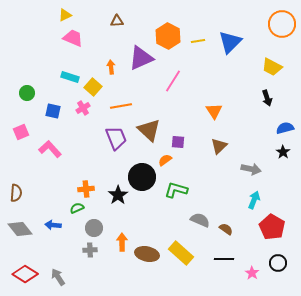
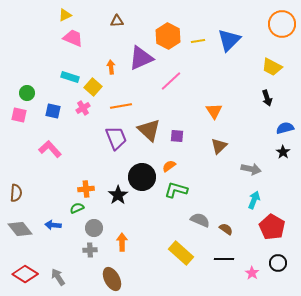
blue triangle at (230, 42): moved 1 px left, 2 px up
pink line at (173, 81): moved 2 px left; rotated 15 degrees clockwise
pink square at (21, 132): moved 2 px left, 17 px up; rotated 35 degrees clockwise
purple square at (178, 142): moved 1 px left, 6 px up
orange semicircle at (165, 160): moved 4 px right, 6 px down
brown ellipse at (147, 254): moved 35 px left, 25 px down; rotated 50 degrees clockwise
